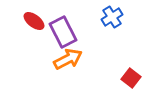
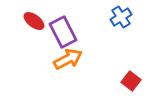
blue cross: moved 9 px right
red square: moved 3 px down
